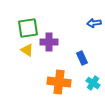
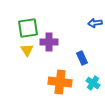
blue arrow: moved 1 px right
yellow triangle: rotated 24 degrees clockwise
orange cross: moved 1 px right
